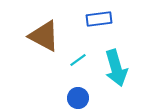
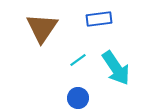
brown triangle: moved 2 px left, 8 px up; rotated 36 degrees clockwise
cyan arrow: rotated 18 degrees counterclockwise
